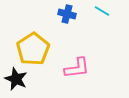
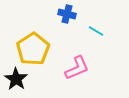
cyan line: moved 6 px left, 20 px down
pink L-shape: rotated 16 degrees counterclockwise
black star: rotated 10 degrees clockwise
